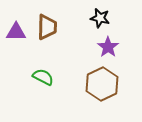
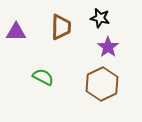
brown trapezoid: moved 14 px right
